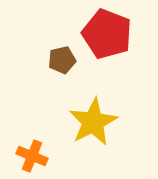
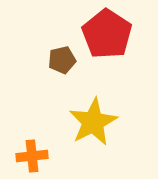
red pentagon: rotated 12 degrees clockwise
orange cross: rotated 28 degrees counterclockwise
